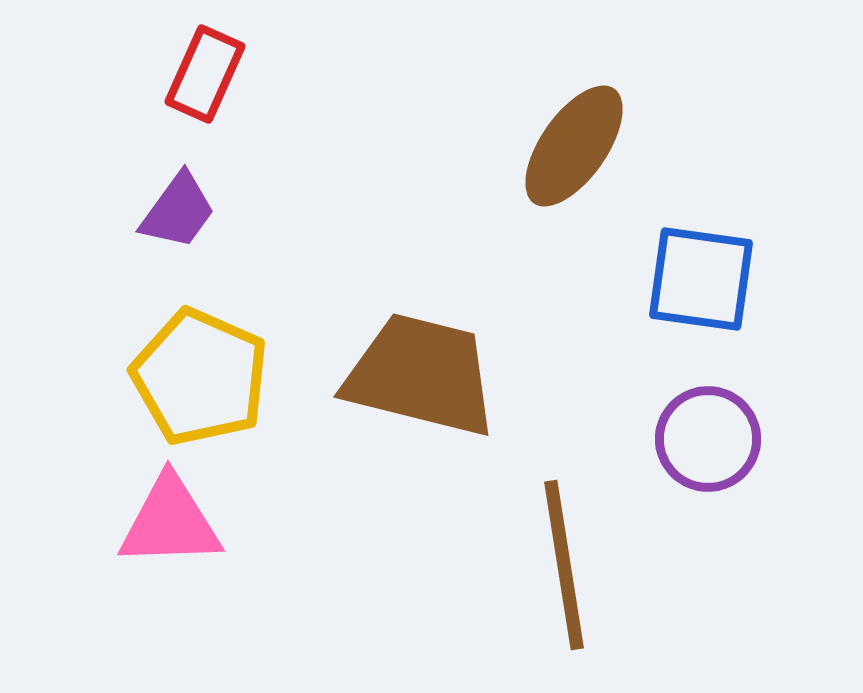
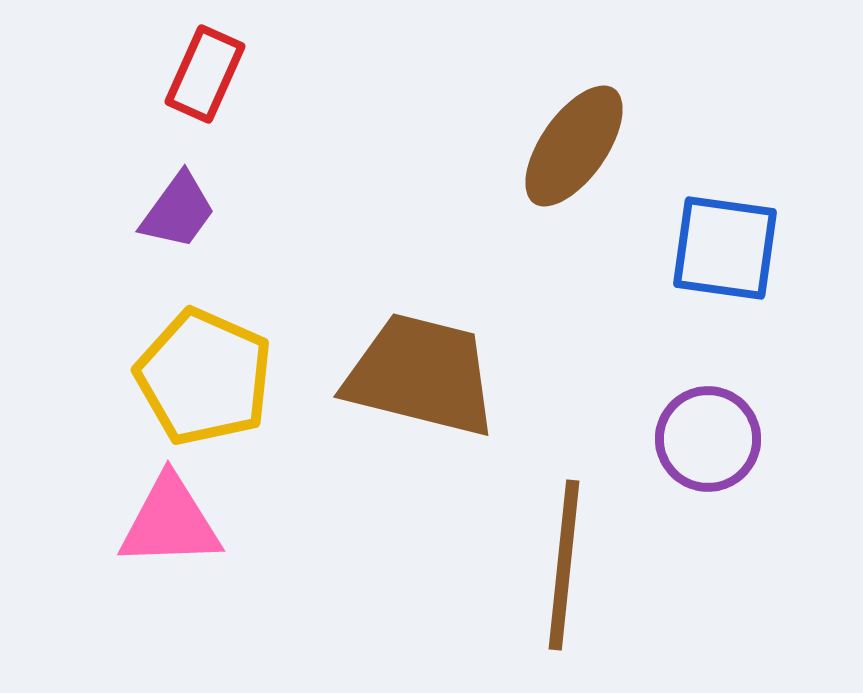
blue square: moved 24 px right, 31 px up
yellow pentagon: moved 4 px right
brown line: rotated 15 degrees clockwise
